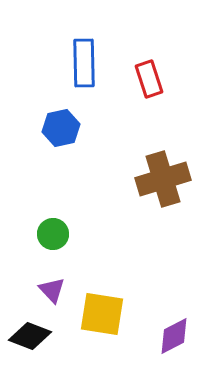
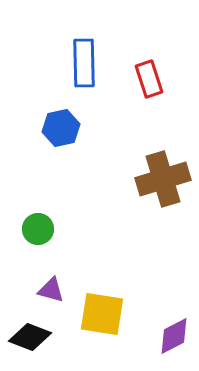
green circle: moved 15 px left, 5 px up
purple triangle: moved 1 px left; rotated 32 degrees counterclockwise
black diamond: moved 1 px down
